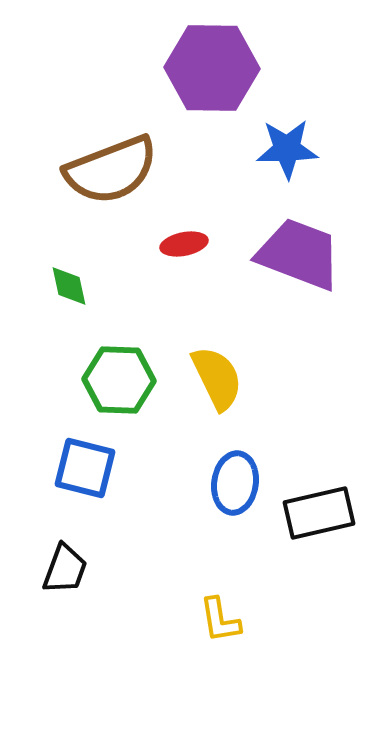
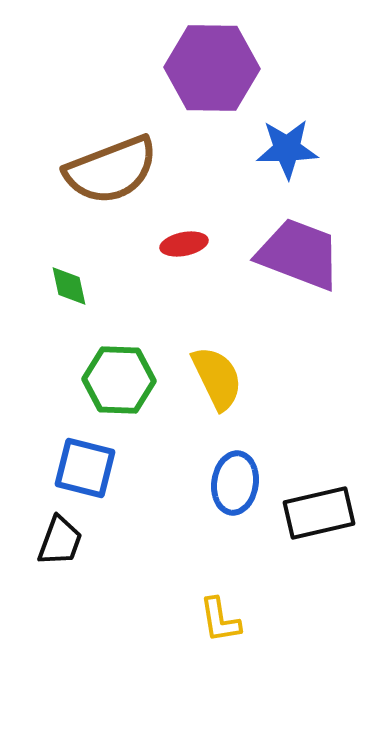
black trapezoid: moved 5 px left, 28 px up
